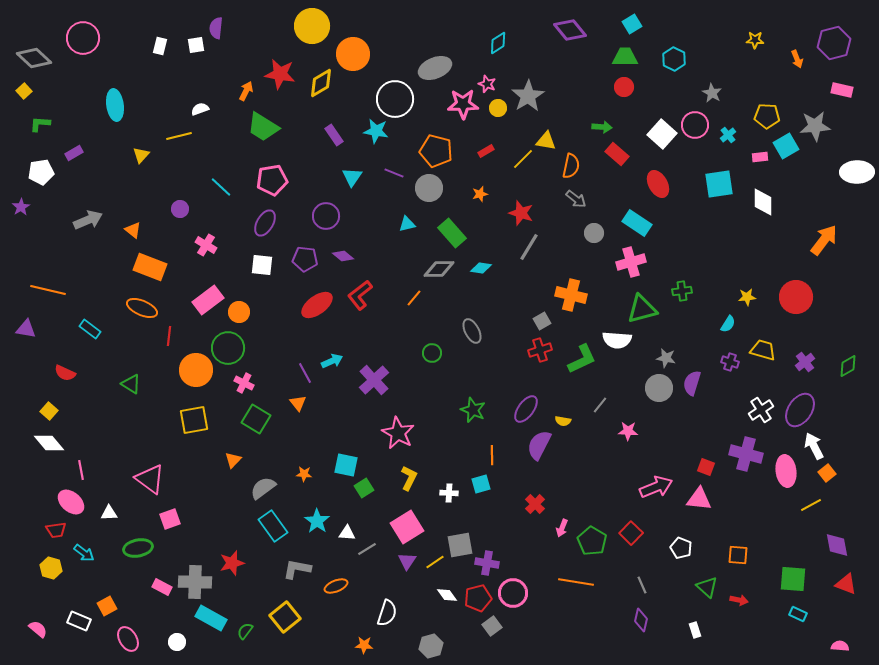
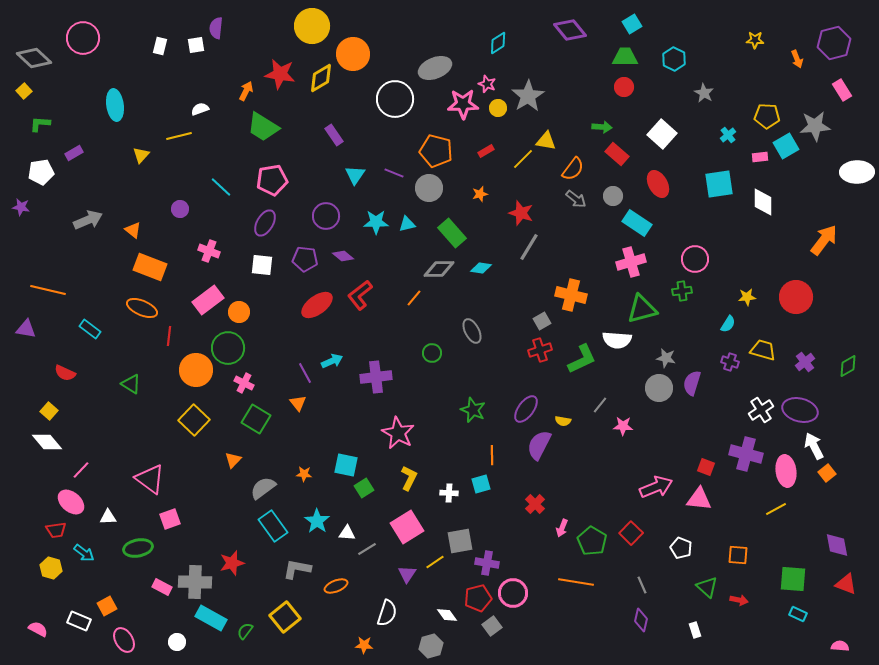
yellow diamond at (321, 83): moved 5 px up
pink rectangle at (842, 90): rotated 45 degrees clockwise
gray star at (712, 93): moved 8 px left
pink circle at (695, 125): moved 134 px down
cyan star at (376, 131): moved 91 px down; rotated 10 degrees counterclockwise
orange semicircle at (571, 166): moved 2 px right, 3 px down; rotated 25 degrees clockwise
cyan triangle at (352, 177): moved 3 px right, 2 px up
purple star at (21, 207): rotated 30 degrees counterclockwise
gray circle at (594, 233): moved 19 px right, 37 px up
pink cross at (206, 245): moved 3 px right, 6 px down; rotated 10 degrees counterclockwise
purple cross at (374, 380): moved 2 px right, 3 px up; rotated 36 degrees clockwise
purple ellipse at (800, 410): rotated 72 degrees clockwise
yellow square at (194, 420): rotated 36 degrees counterclockwise
pink star at (628, 431): moved 5 px left, 5 px up
white diamond at (49, 443): moved 2 px left, 1 px up
pink line at (81, 470): rotated 54 degrees clockwise
yellow line at (811, 505): moved 35 px left, 4 px down
white triangle at (109, 513): moved 1 px left, 4 px down
gray square at (460, 545): moved 4 px up
purple triangle at (407, 561): moved 13 px down
white diamond at (447, 595): moved 20 px down
pink semicircle at (38, 629): rotated 12 degrees counterclockwise
pink ellipse at (128, 639): moved 4 px left, 1 px down
